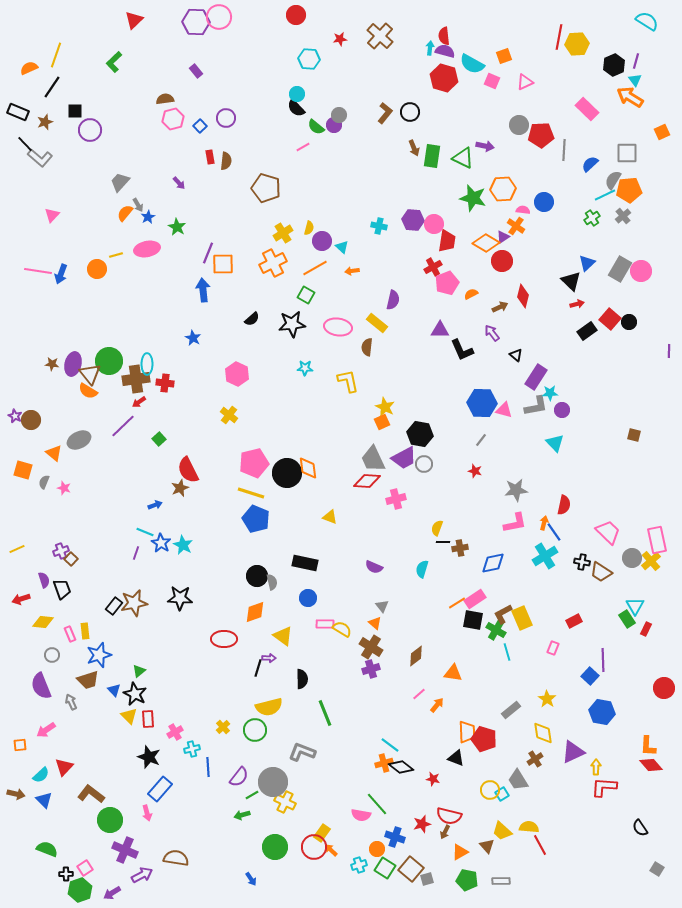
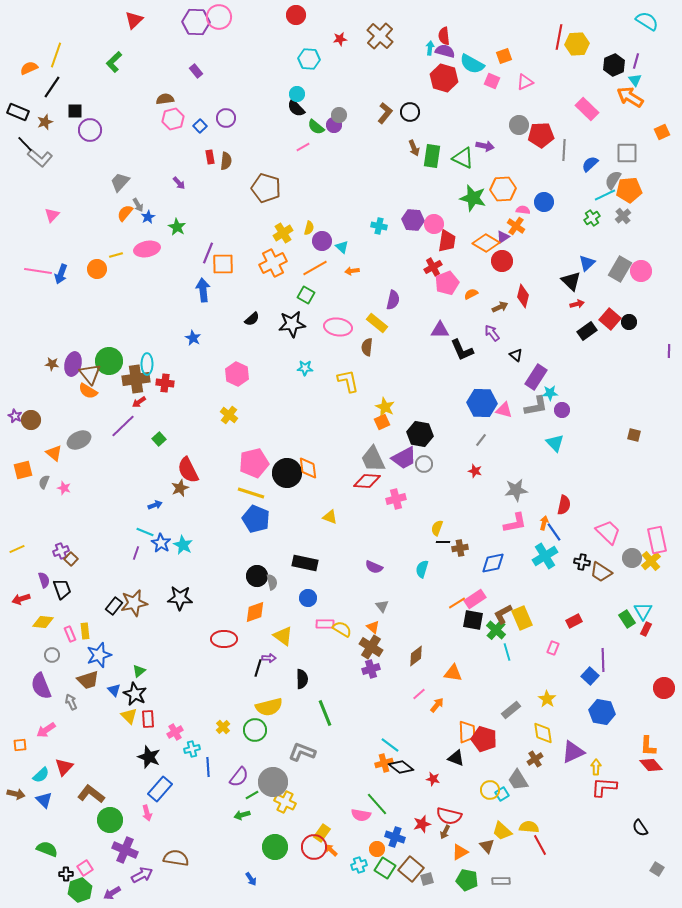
orange square at (23, 470): rotated 30 degrees counterclockwise
cyan triangle at (635, 606): moved 8 px right, 5 px down
orange triangle at (375, 623): moved 2 px left, 4 px down
green cross at (496, 630): rotated 12 degrees clockwise
